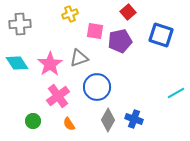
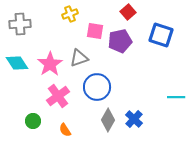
cyan line: moved 4 px down; rotated 30 degrees clockwise
blue cross: rotated 24 degrees clockwise
orange semicircle: moved 4 px left, 6 px down
